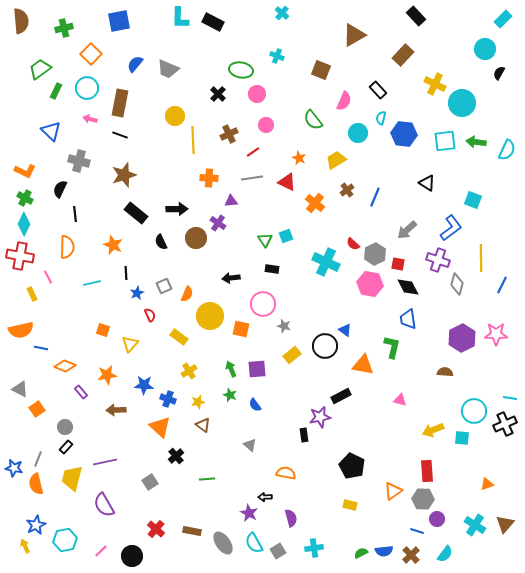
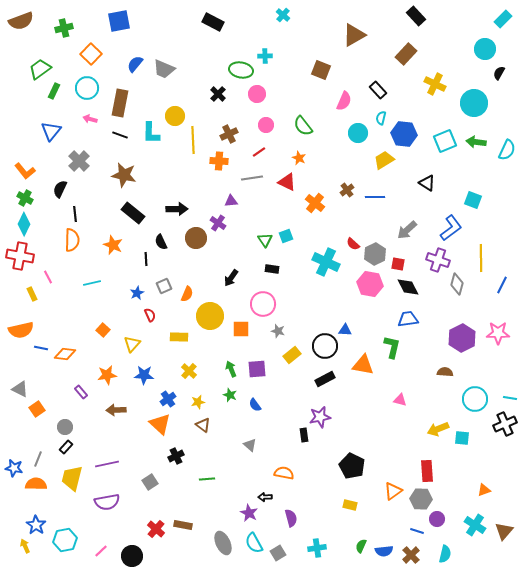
cyan cross at (282, 13): moved 1 px right, 2 px down
cyan L-shape at (180, 18): moved 29 px left, 115 px down
brown semicircle at (21, 21): rotated 75 degrees clockwise
brown rectangle at (403, 55): moved 3 px right, 1 px up
cyan cross at (277, 56): moved 12 px left; rotated 24 degrees counterclockwise
gray trapezoid at (168, 69): moved 4 px left
green rectangle at (56, 91): moved 2 px left
cyan circle at (462, 103): moved 12 px right
green semicircle at (313, 120): moved 10 px left, 6 px down
blue triangle at (51, 131): rotated 25 degrees clockwise
cyan square at (445, 141): rotated 15 degrees counterclockwise
red line at (253, 152): moved 6 px right
yellow trapezoid at (336, 160): moved 48 px right
gray cross at (79, 161): rotated 30 degrees clockwise
orange L-shape at (25, 171): rotated 25 degrees clockwise
brown star at (124, 175): rotated 30 degrees clockwise
orange cross at (209, 178): moved 10 px right, 17 px up
blue line at (375, 197): rotated 66 degrees clockwise
black rectangle at (136, 213): moved 3 px left
orange semicircle at (67, 247): moved 5 px right, 7 px up
black line at (126, 273): moved 20 px right, 14 px up
black arrow at (231, 278): rotated 48 degrees counterclockwise
blue trapezoid at (408, 319): rotated 90 degrees clockwise
gray star at (284, 326): moved 6 px left, 5 px down
orange square at (241, 329): rotated 12 degrees counterclockwise
orange square at (103, 330): rotated 24 degrees clockwise
blue triangle at (345, 330): rotated 32 degrees counterclockwise
pink star at (496, 334): moved 2 px right, 1 px up
yellow rectangle at (179, 337): rotated 36 degrees counterclockwise
yellow triangle at (130, 344): moved 2 px right
orange diamond at (65, 366): moved 12 px up; rotated 15 degrees counterclockwise
yellow cross at (189, 371): rotated 14 degrees counterclockwise
blue star at (144, 385): moved 10 px up
black rectangle at (341, 396): moved 16 px left, 17 px up
blue cross at (168, 399): rotated 35 degrees clockwise
cyan circle at (474, 411): moved 1 px right, 12 px up
orange triangle at (160, 427): moved 3 px up
yellow arrow at (433, 430): moved 5 px right, 1 px up
black cross at (176, 456): rotated 14 degrees clockwise
purple line at (105, 462): moved 2 px right, 2 px down
orange semicircle at (286, 473): moved 2 px left
orange semicircle at (36, 484): rotated 105 degrees clockwise
orange triangle at (487, 484): moved 3 px left, 6 px down
gray hexagon at (423, 499): moved 2 px left
purple semicircle at (104, 505): moved 3 px right, 3 px up; rotated 70 degrees counterclockwise
brown triangle at (505, 524): moved 1 px left, 7 px down
blue star at (36, 525): rotated 12 degrees counterclockwise
brown rectangle at (192, 531): moved 9 px left, 6 px up
gray ellipse at (223, 543): rotated 10 degrees clockwise
cyan cross at (314, 548): moved 3 px right
gray square at (278, 551): moved 2 px down
green semicircle at (361, 553): moved 7 px up; rotated 40 degrees counterclockwise
cyan semicircle at (445, 554): rotated 24 degrees counterclockwise
